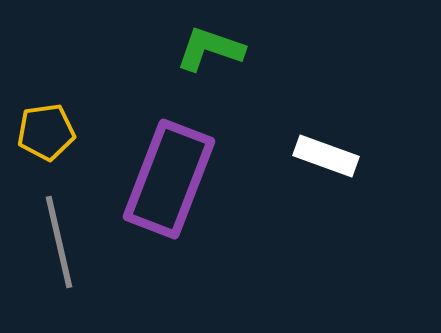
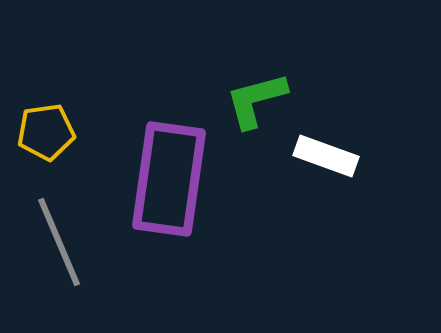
green L-shape: moved 46 px right, 51 px down; rotated 34 degrees counterclockwise
purple rectangle: rotated 13 degrees counterclockwise
gray line: rotated 10 degrees counterclockwise
